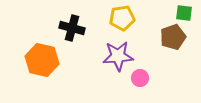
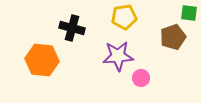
green square: moved 5 px right
yellow pentagon: moved 2 px right, 1 px up
orange hexagon: rotated 8 degrees counterclockwise
pink circle: moved 1 px right
